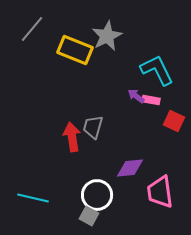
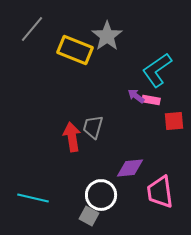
gray star: rotated 8 degrees counterclockwise
cyan L-shape: rotated 99 degrees counterclockwise
red square: rotated 30 degrees counterclockwise
white circle: moved 4 px right
